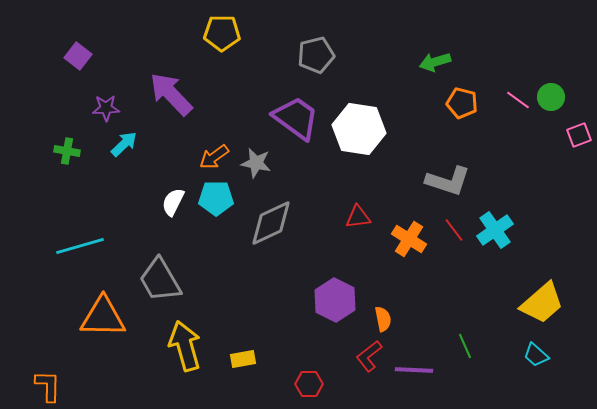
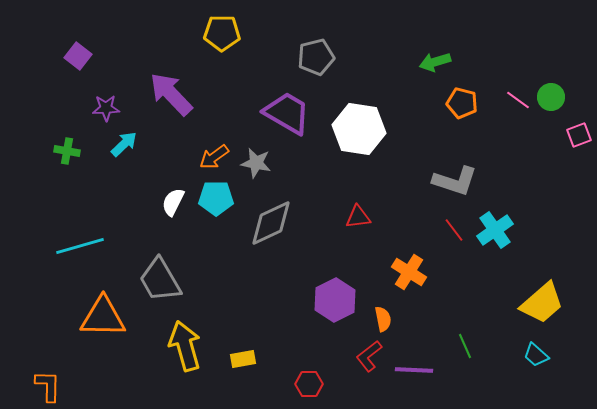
gray pentagon: moved 2 px down
purple trapezoid: moved 9 px left, 5 px up; rotated 6 degrees counterclockwise
gray L-shape: moved 7 px right
orange cross: moved 33 px down
purple hexagon: rotated 6 degrees clockwise
